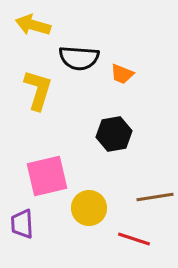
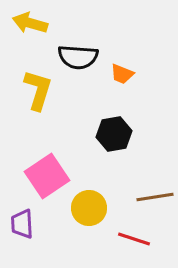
yellow arrow: moved 3 px left, 2 px up
black semicircle: moved 1 px left, 1 px up
pink square: rotated 21 degrees counterclockwise
